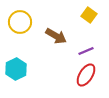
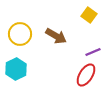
yellow circle: moved 12 px down
purple line: moved 7 px right, 1 px down
